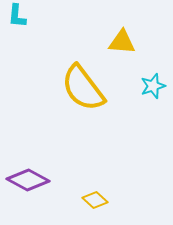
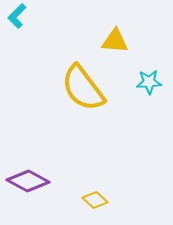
cyan L-shape: rotated 40 degrees clockwise
yellow triangle: moved 7 px left, 1 px up
cyan star: moved 4 px left, 4 px up; rotated 15 degrees clockwise
purple diamond: moved 1 px down
